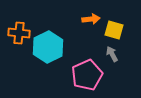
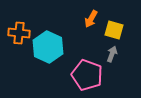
orange arrow: rotated 126 degrees clockwise
cyan hexagon: rotated 8 degrees counterclockwise
gray arrow: rotated 49 degrees clockwise
pink pentagon: rotated 28 degrees counterclockwise
